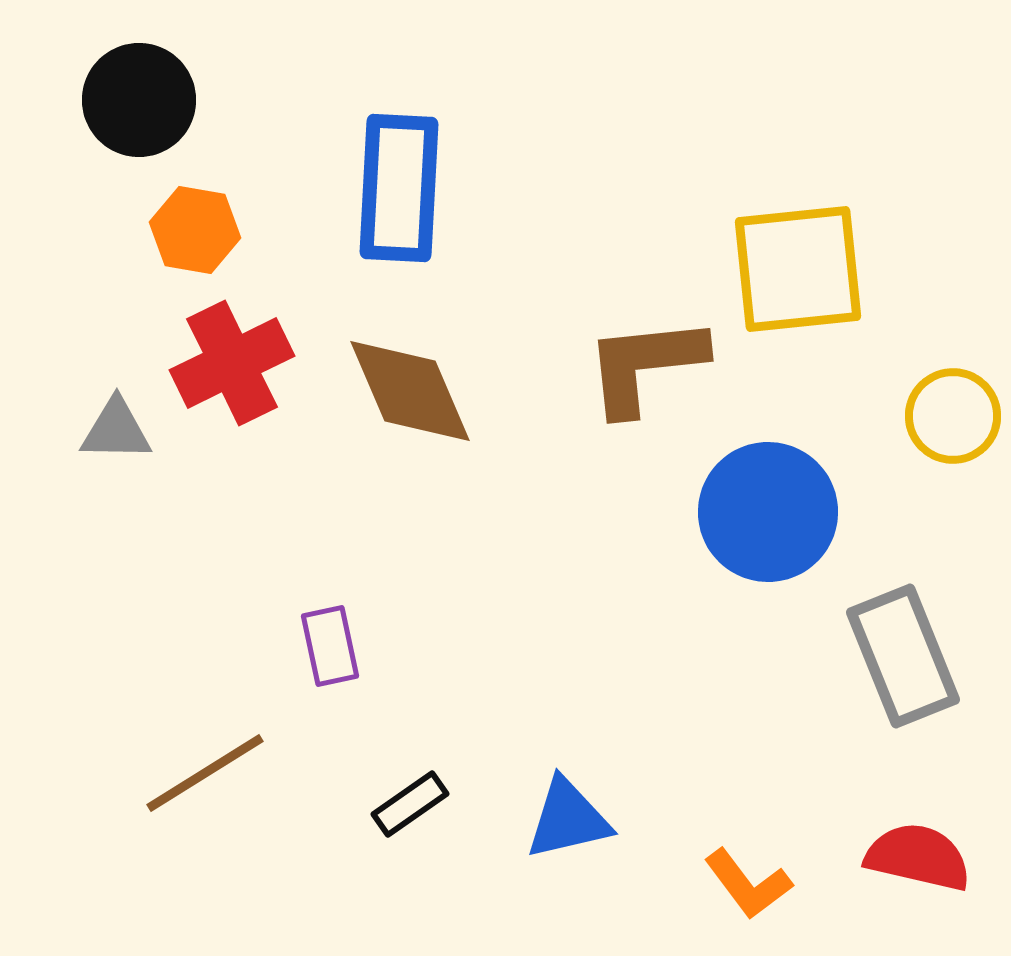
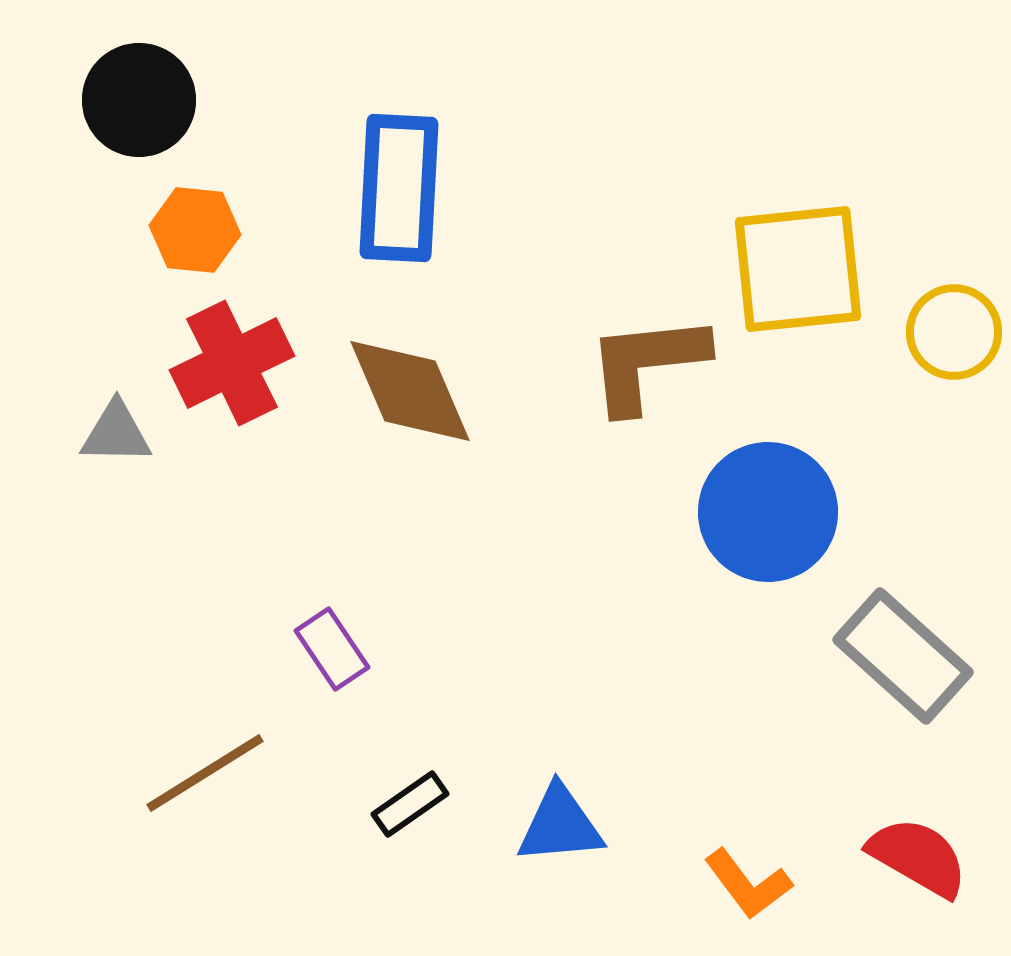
orange hexagon: rotated 4 degrees counterclockwise
brown L-shape: moved 2 px right, 2 px up
yellow circle: moved 1 px right, 84 px up
gray triangle: moved 3 px down
purple rectangle: moved 2 px right, 3 px down; rotated 22 degrees counterclockwise
gray rectangle: rotated 26 degrees counterclockwise
blue triangle: moved 8 px left, 6 px down; rotated 8 degrees clockwise
red semicircle: rotated 17 degrees clockwise
